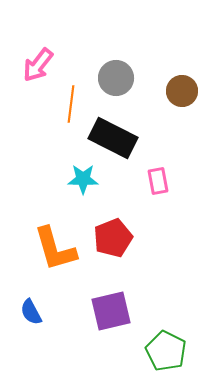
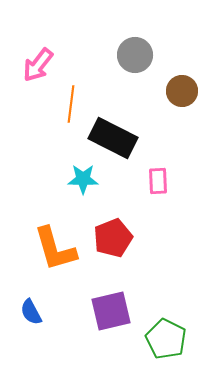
gray circle: moved 19 px right, 23 px up
pink rectangle: rotated 8 degrees clockwise
green pentagon: moved 12 px up
